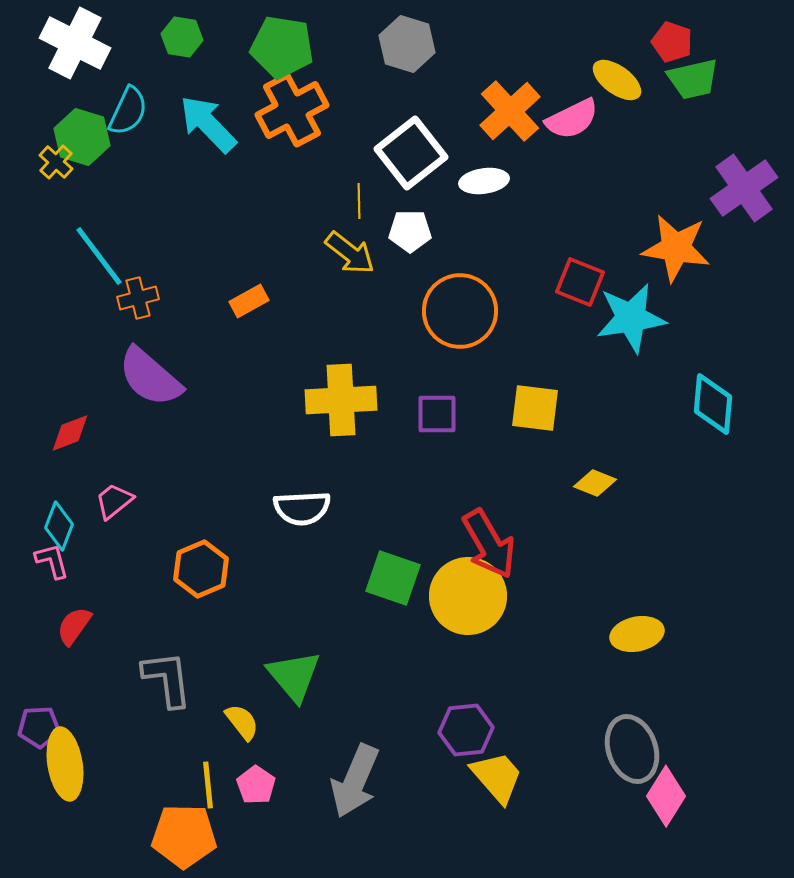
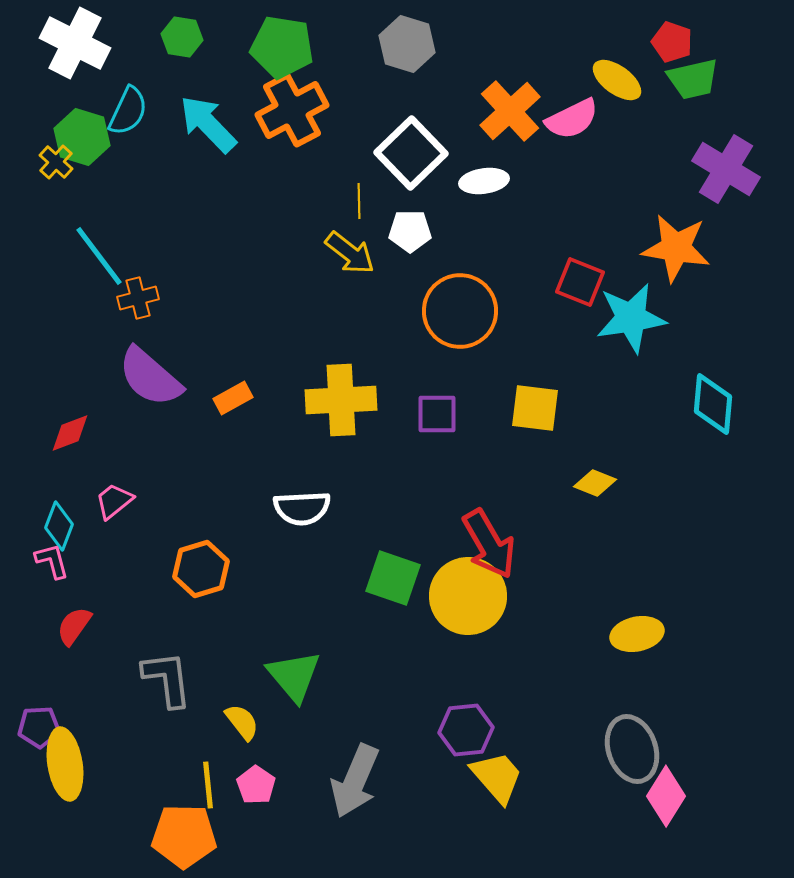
white square at (411, 153): rotated 6 degrees counterclockwise
purple cross at (744, 188): moved 18 px left, 19 px up; rotated 24 degrees counterclockwise
orange rectangle at (249, 301): moved 16 px left, 97 px down
orange hexagon at (201, 569): rotated 6 degrees clockwise
